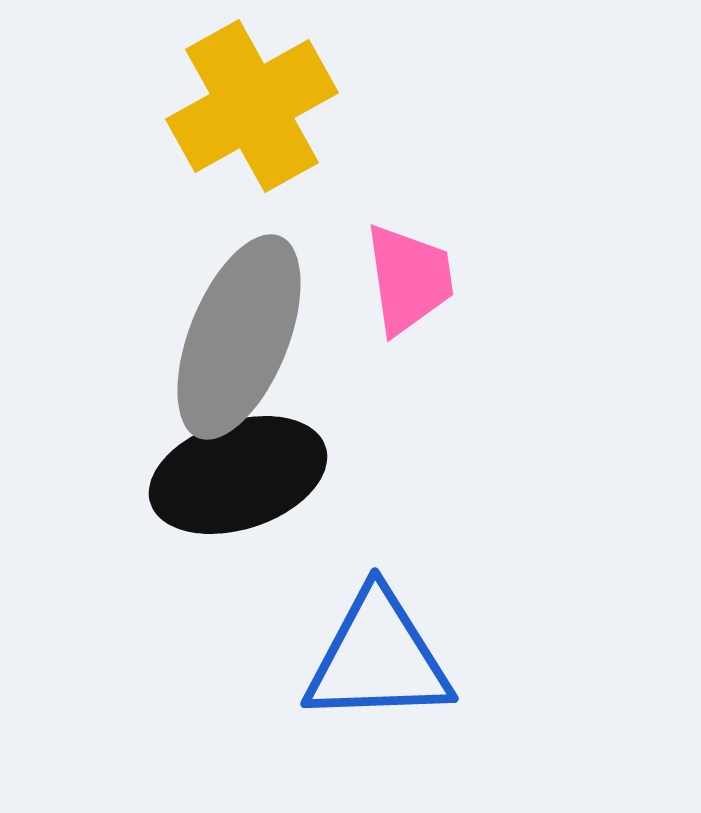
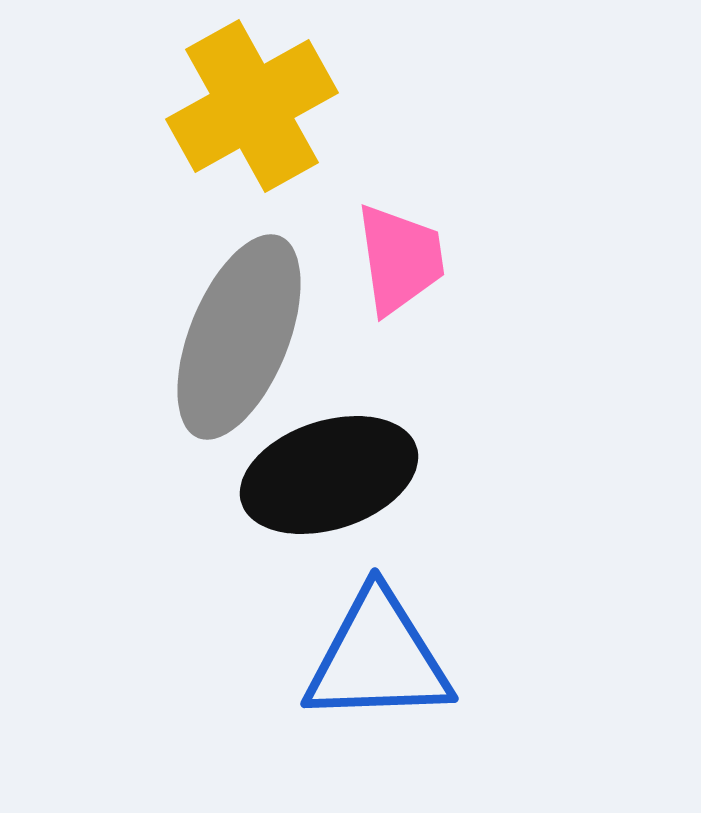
pink trapezoid: moved 9 px left, 20 px up
black ellipse: moved 91 px right
